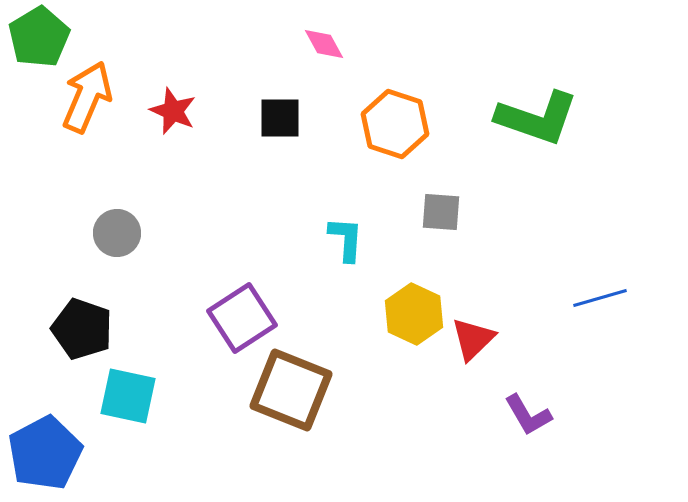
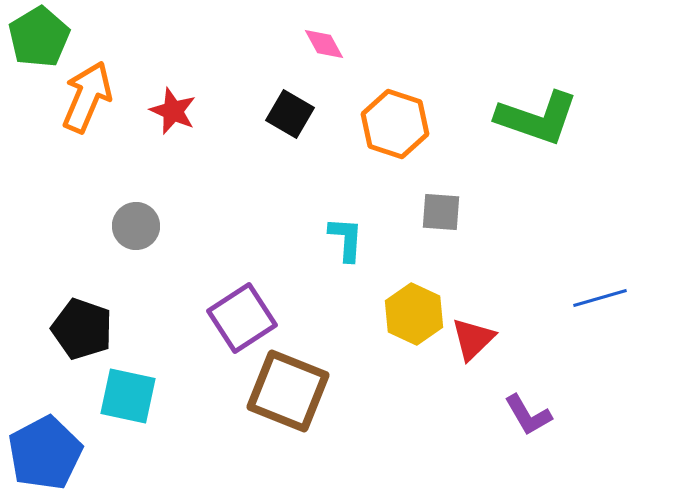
black square: moved 10 px right, 4 px up; rotated 30 degrees clockwise
gray circle: moved 19 px right, 7 px up
brown square: moved 3 px left, 1 px down
